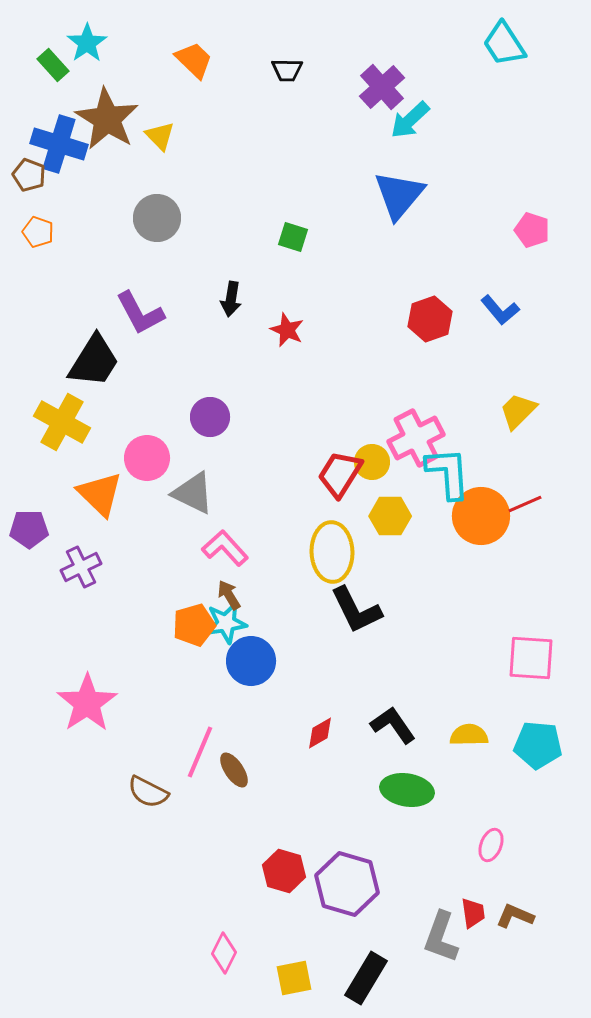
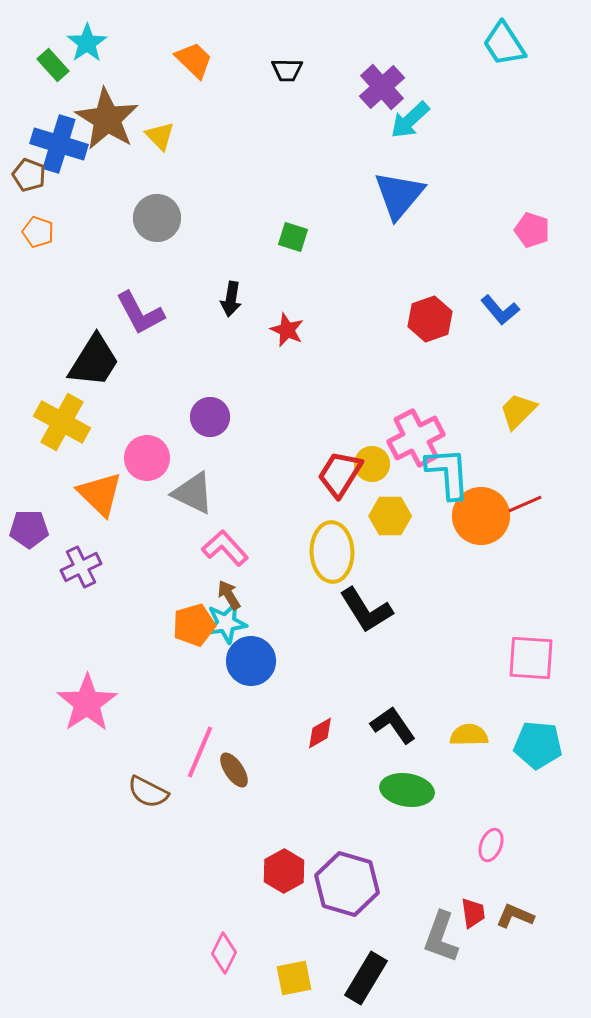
yellow circle at (372, 462): moved 2 px down
black L-shape at (356, 610): moved 10 px right; rotated 6 degrees counterclockwise
red hexagon at (284, 871): rotated 15 degrees clockwise
